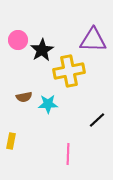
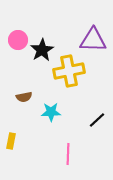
cyan star: moved 3 px right, 8 px down
